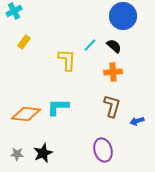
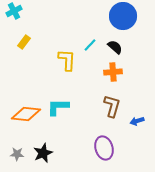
black semicircle: moved 1 px right, 1 px down
purple ellipse: moved 1 px right, 2 px up
